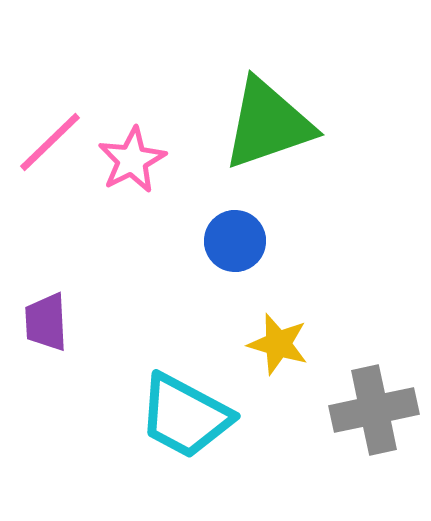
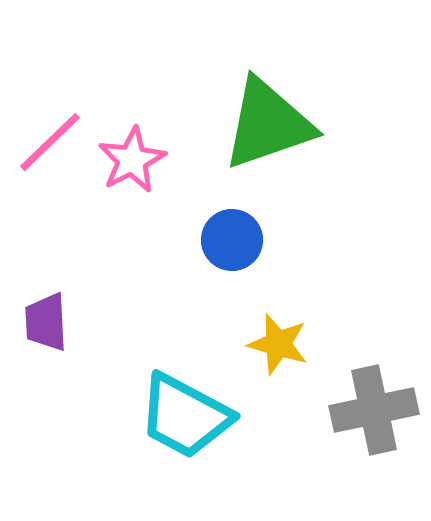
blue circle: moved 3 px left, 1 px up
